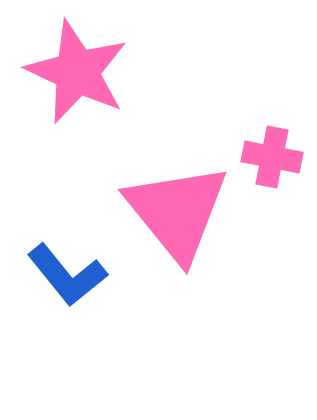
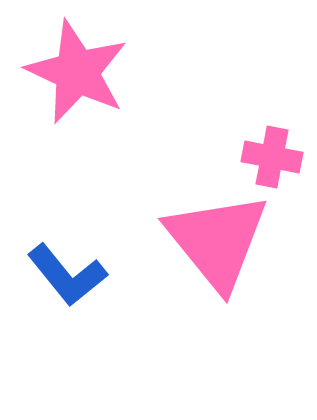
pink triangle: moved 40 px right, 29 px down
